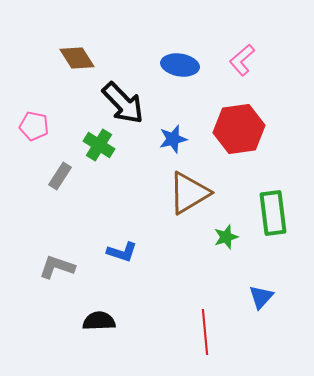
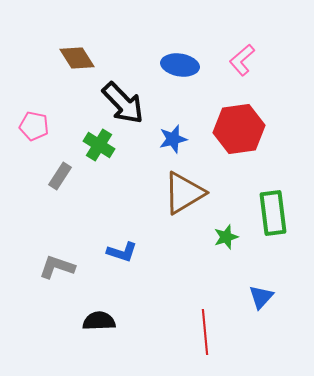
brown triangle: moved 5 px left
